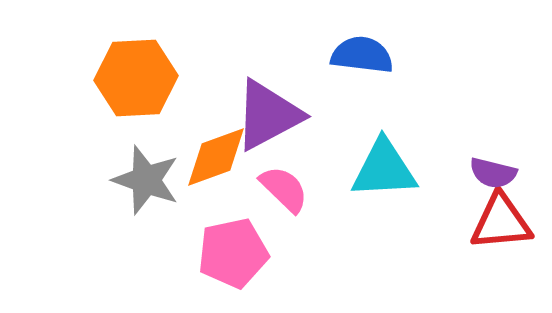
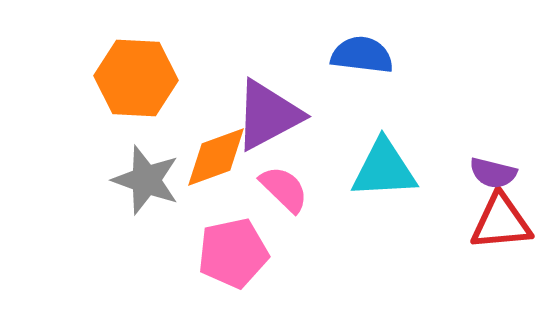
orange hexagon: rotated 6 degrees clockwise
